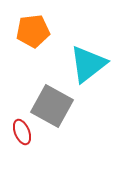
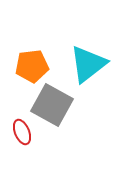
orange pentagon: moved 1 px left, 35 px down
gray square: moved 1 px up
